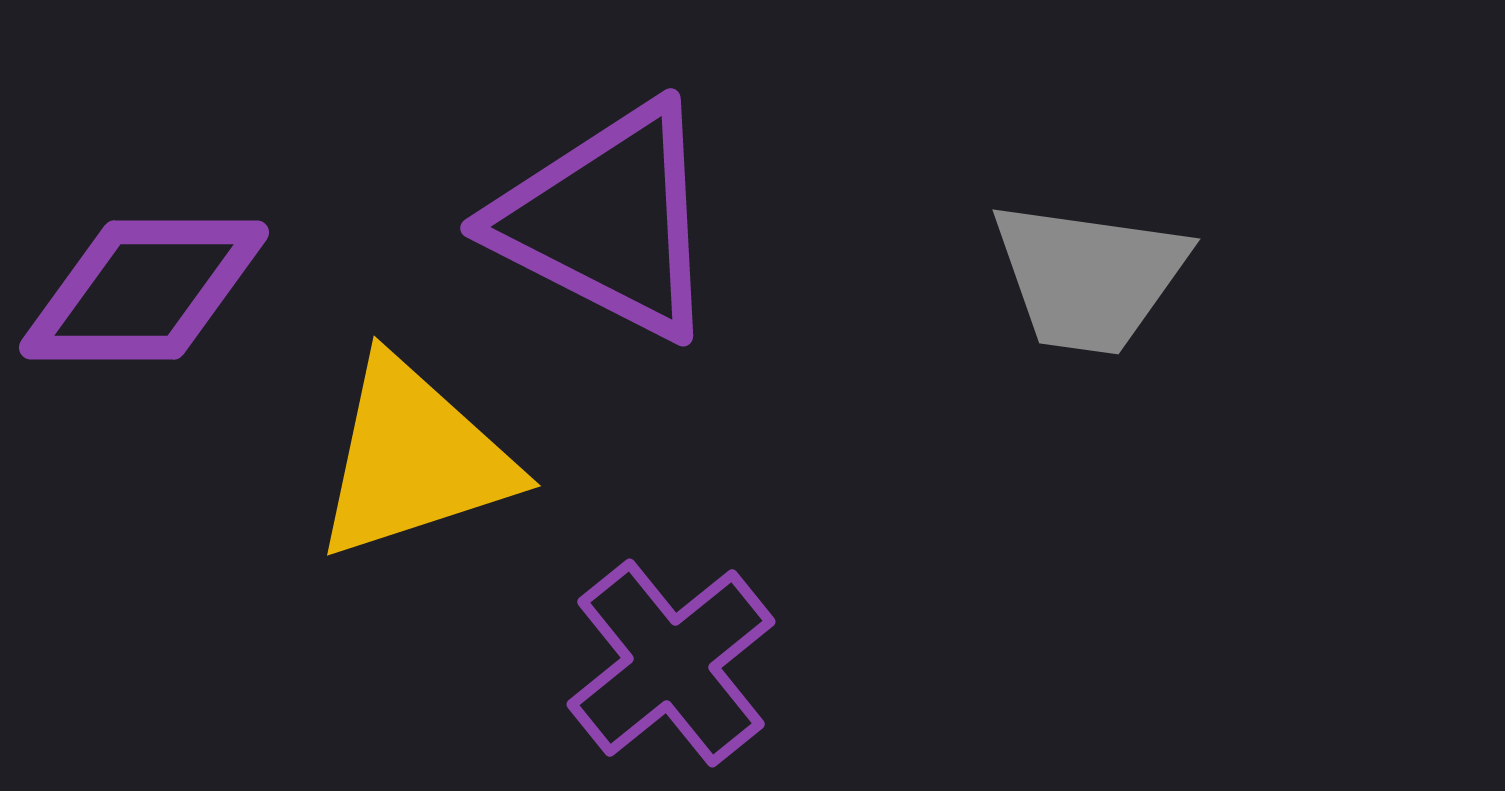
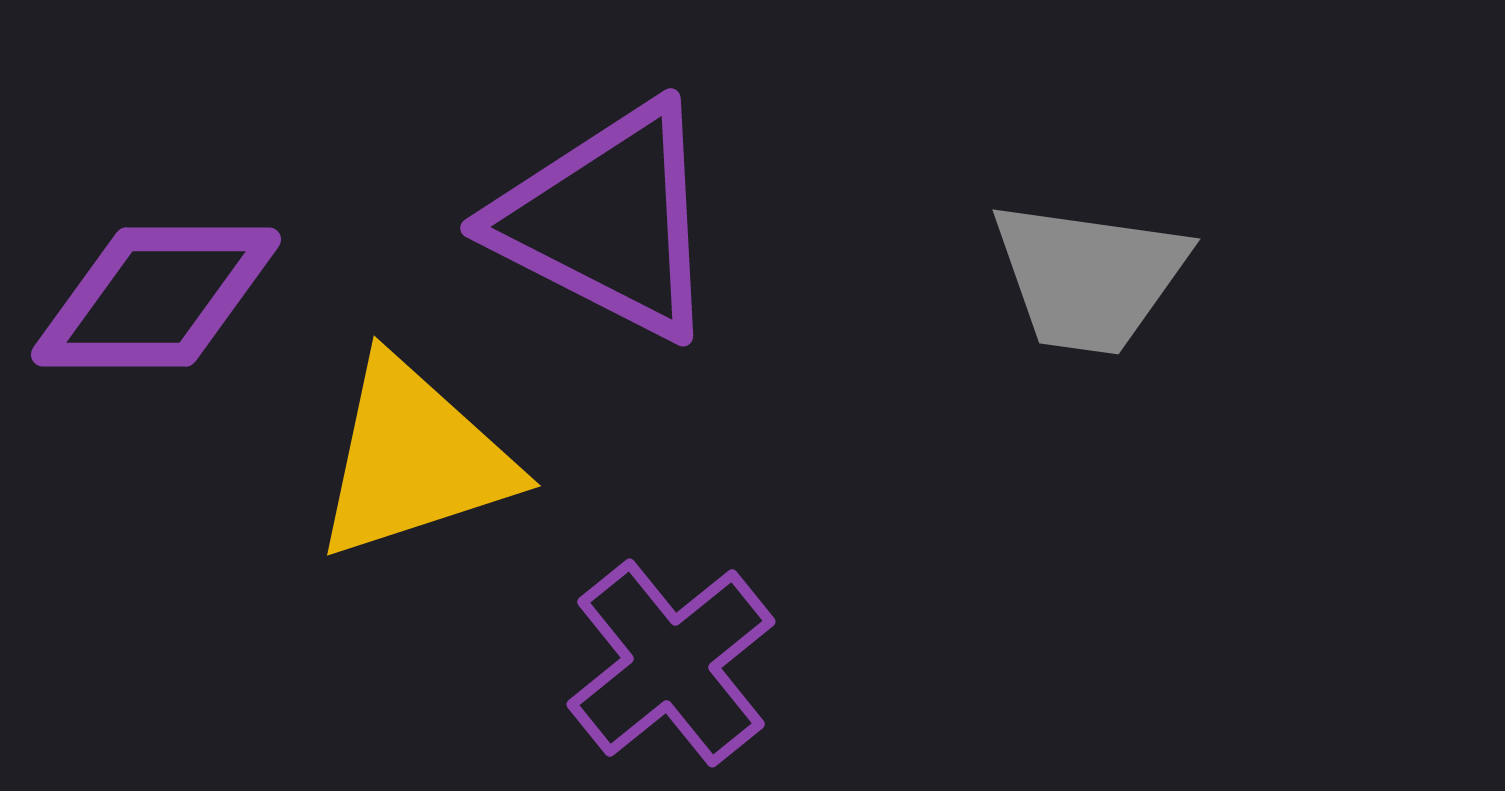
purple diamond: moved 12 px right, 7 px down
